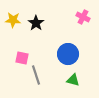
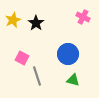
yellow star: rotated 28 degrees counterclockwise
pink square: rotated 16 degrees clockwise
gray line: moved 1 px right, 1 px down
